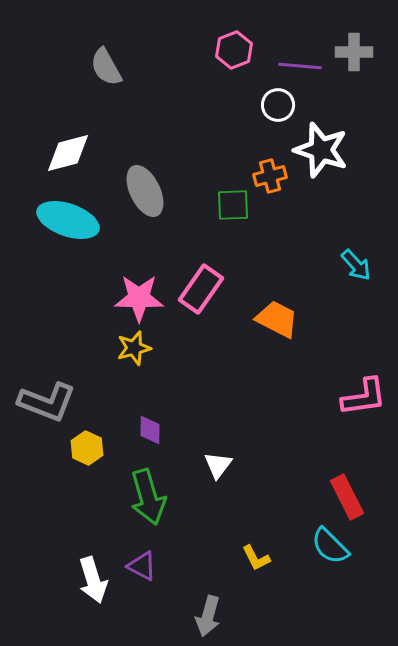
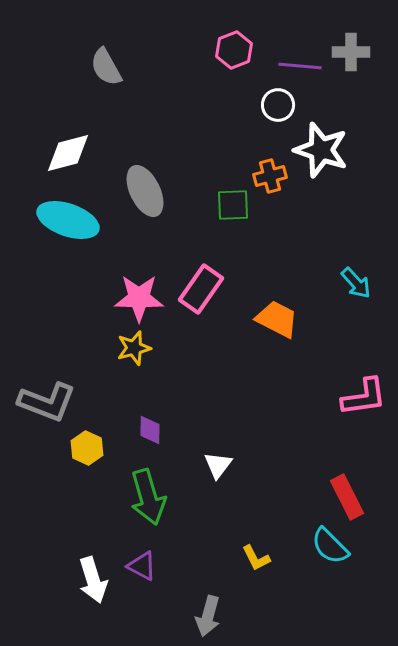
gray cross: moved 3 px left
cyan arrow: moved 18 px down
